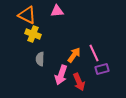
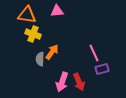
orange triangle: rotated 18 degrees counterclockwise
orange arrow: moved 22 px left, 3 px up
pink arrow: moved 1 px right, 7 px down
